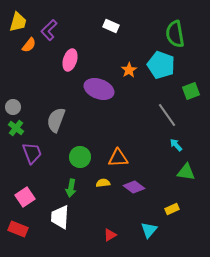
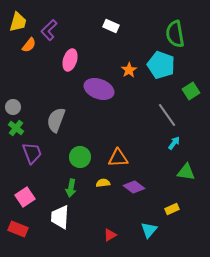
green square: rotated 12 degrees counterclockwise
cyan arrow: moved 2 px left, 2 px up; rotated 80 degrees clockwise
